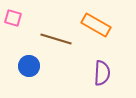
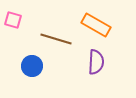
pink square: moved 2 px down
blue circle: moved 3 px right
purple semicircle: moved 6 px left, 11 px up
